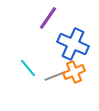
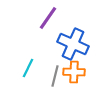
cyan line: rotated 66 degrees clockwise
orange cross: rotated 25 degrees clockwise
gray line: rotated 55 degrees counterclockwise
